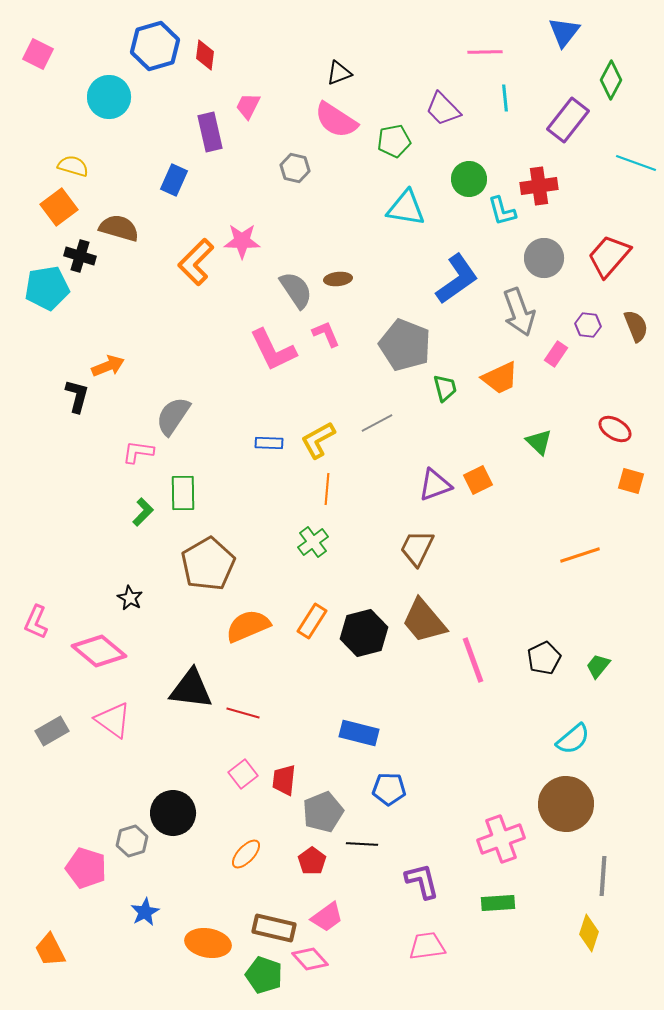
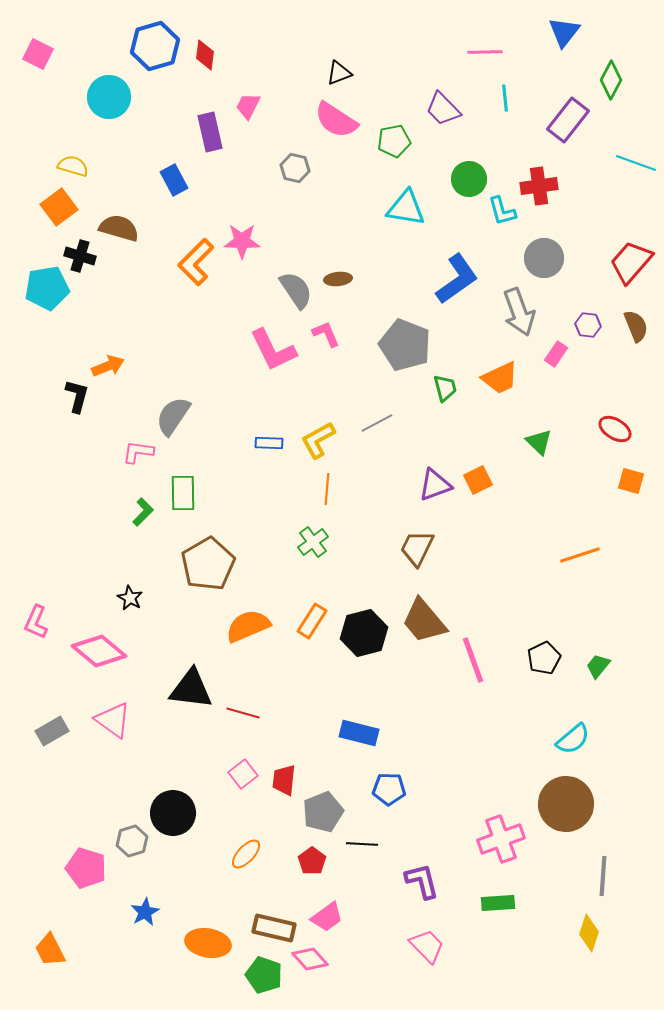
blue rectangle at (174, 180): rotated 52 degrees counterclockwise
red trapezoid at (609, 256): moved 22 px right, 6 px down
pink trapezoid at (427, 946): rotated 54 degrees clockwise
